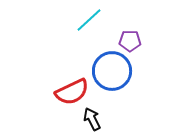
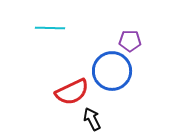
cyan line: moved 39 px left, 8 px down; rotated 44 degrees clockwise
